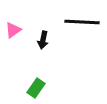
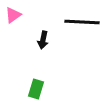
pink triangle: moved 15 px up
green rectangle: moved 1 px down; rotated 18 degrees counterclockwise
